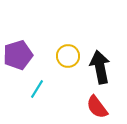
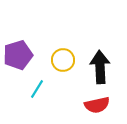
yellow circle: moved 5 px left, 4 px down
black arrow: rotated 8 degrees clockwise
red semicircle: moved 2 px up; rotated 65 degrees counterclockwise
